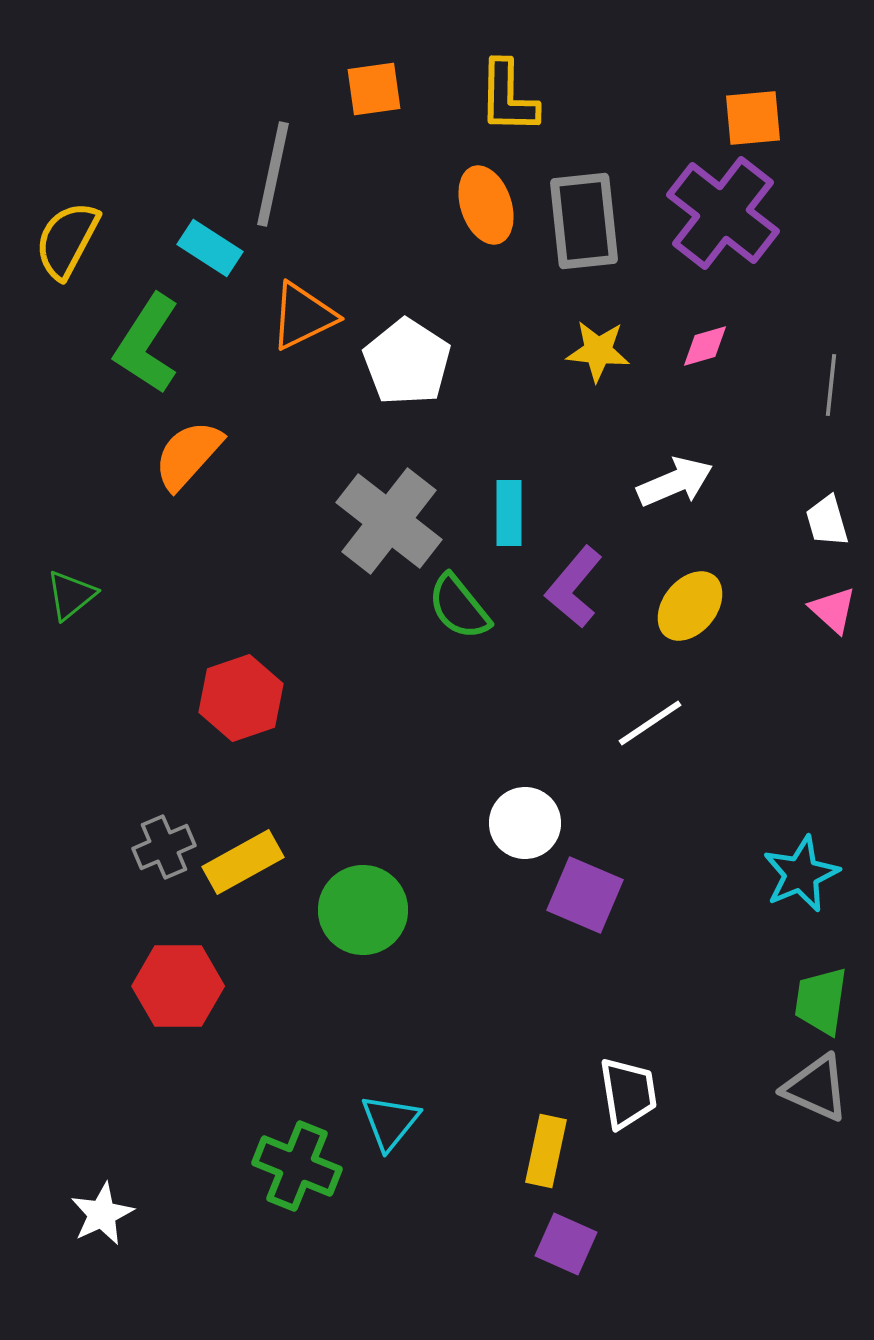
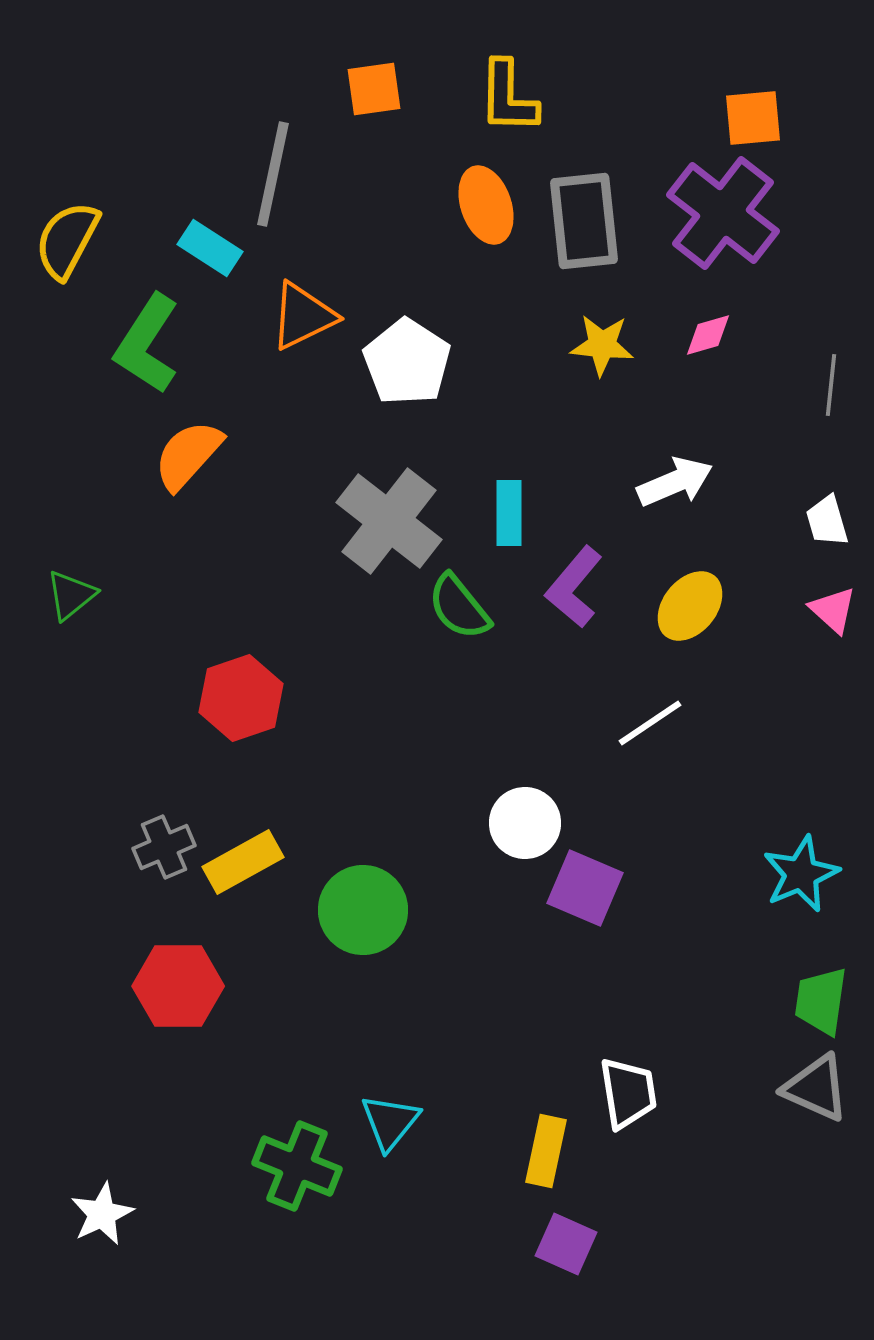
pink diamond at (705, 346): moved 3 px right, 11 px up
yellow star at (598, 351): moved 4 px right, 6 px up
purple square at (585, 895): moved 7 px up
